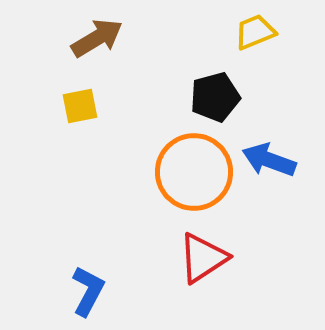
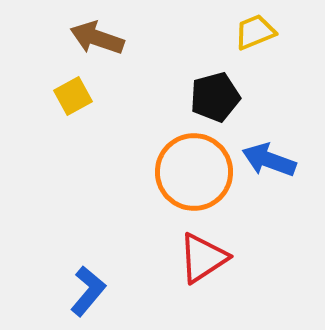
brown arrow: rotated 130 degrees counterclockwise
yellow square: moved 7 px left, 10 px up; rotated 18 degrees counterclockwise
blue L-shape: rotated 12 degrees clockwise
